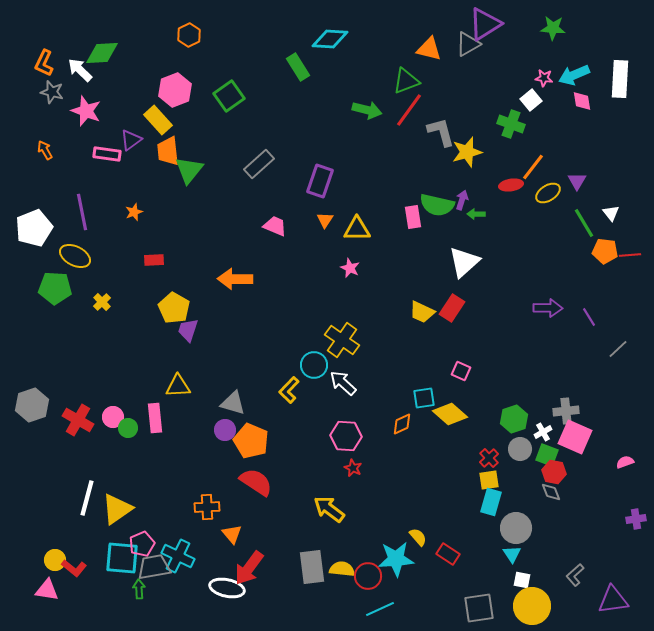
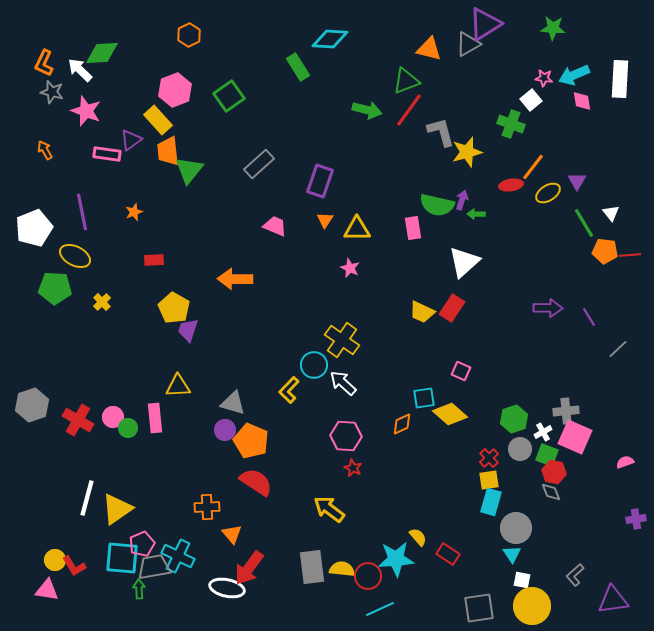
pink rectangle at (413, 217): moved 11 px down
red L-shape at (74, 568): moved 2 px up; rotated 20 degrees clockwise
